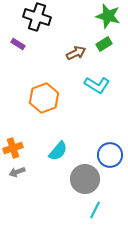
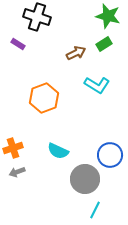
cyan semicircle: rotated 75 degrees clockwise
